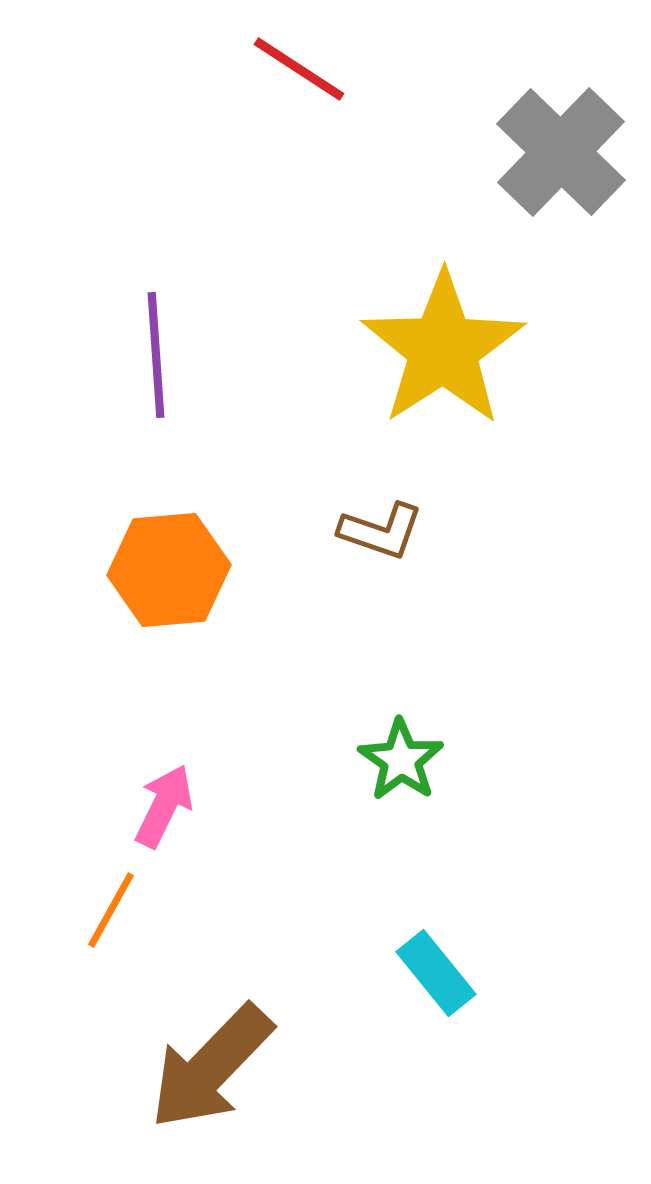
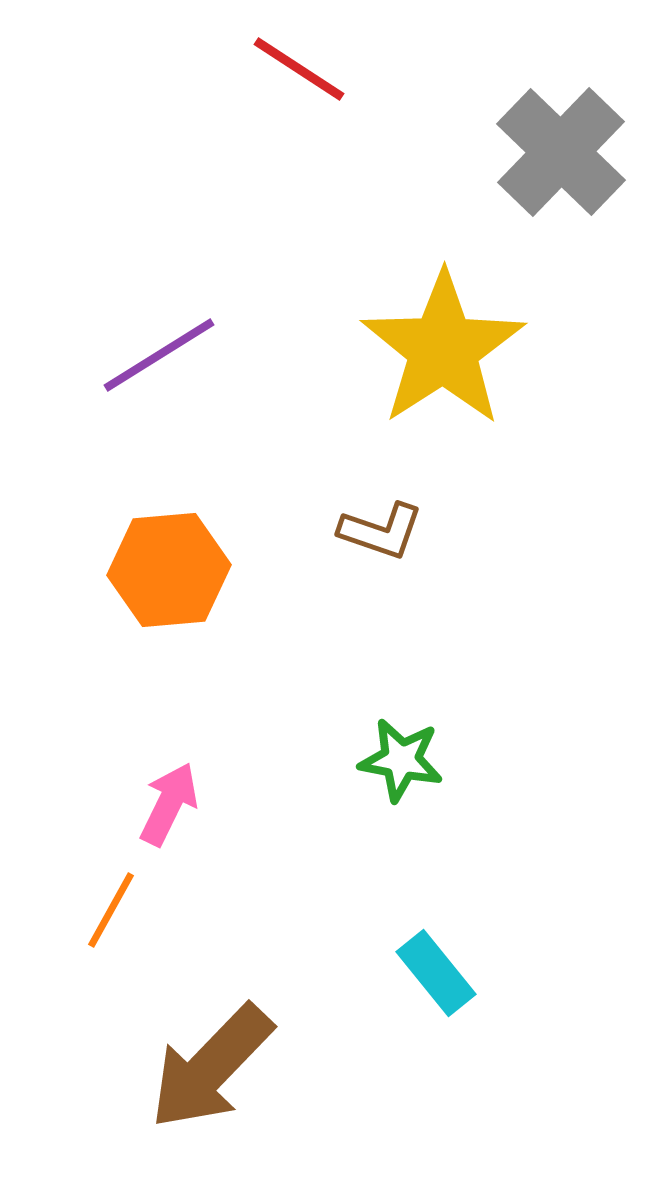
purple line: moved 3 px right; rotated 62 degrees clockwise
green star: rotated 24 degrees counterclockwise
pink arrow: moved 5 px right, 2 px up
